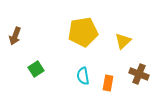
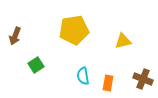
yellow pentagon: moved 9 px left, 2 px up
yellow triangle: rotated 30 degrees clockwise
green square: moved 4 px up
brown cross: moved 4 px right, 5 px down
